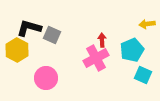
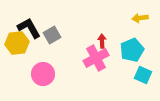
yellow arrow: moved 7 px left, 6 px up
black L-shape: rotated 45 degrees clockwise
gray square: rotated 36 degrees clockwise
red arrow: moved 1 px down
yellow hexagon: moved 7 px up; rotated 25 degrees clockwise
pink circle: moved 3 px left, 4 px up
